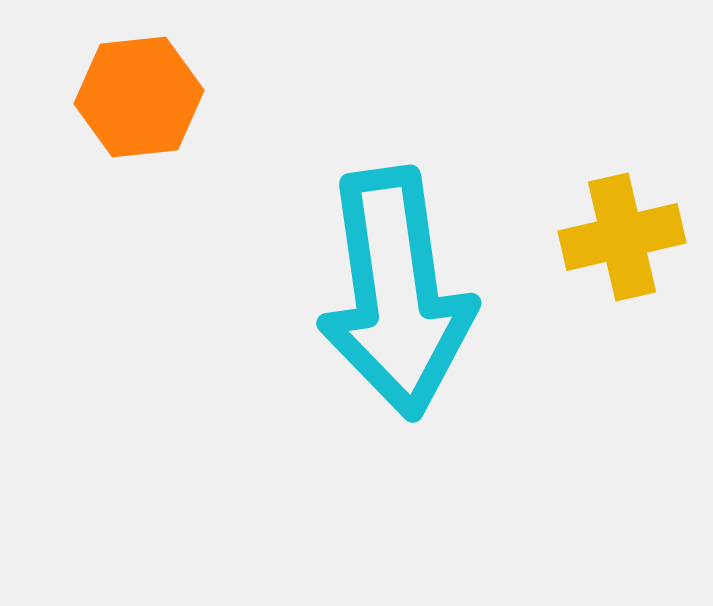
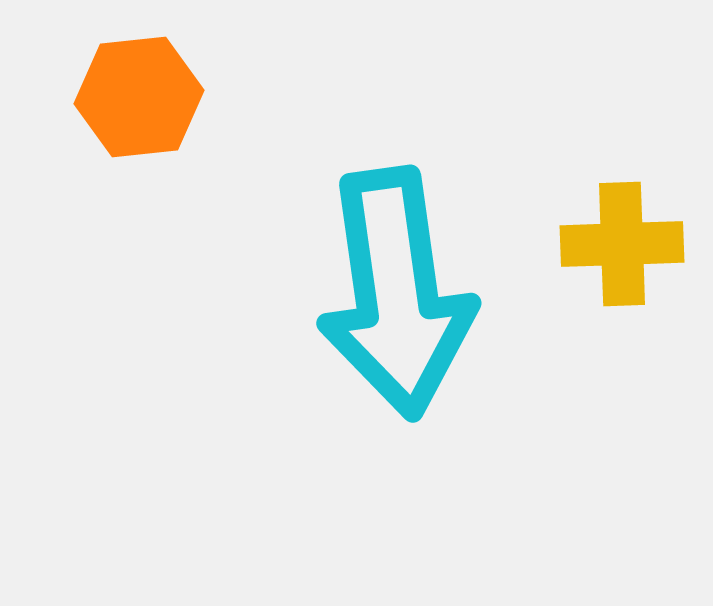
yellow cross: moved 7 px down; rotated 11 degrees clockwise
